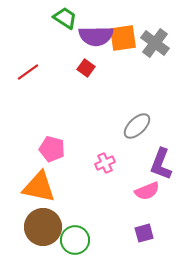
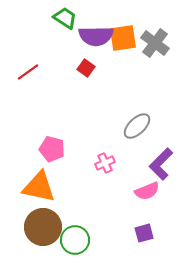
purple L-shape: rotated 24 degrees clockwise
